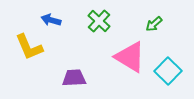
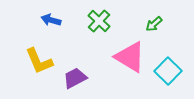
yellow L-shape: moved 10 px right, 14 px down
purple trapezoid: moved 1 px right; rotated 25 degrees counterclockwise
